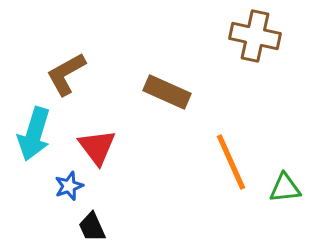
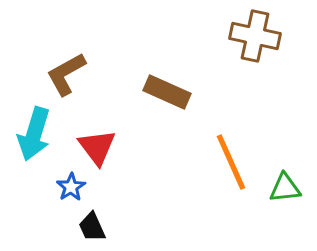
blue star: moved 2 px right, 1 px down; rotated 12 degrees counterclockwise
